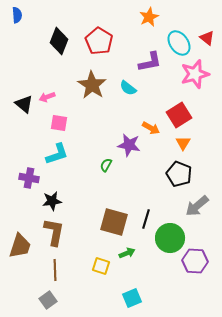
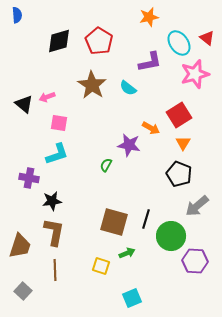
orange star: rotated 12 degrees clockwise
black diamond: rotated 52 degrees clockwise
green circle: moved 1 px right, 2 px up
gray square: moved 25 px left, 9 px up; rotated 12 degrees counterclockwise
